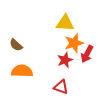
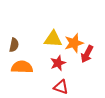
yellow triangle: moved 12 px left, 16 px down
brown semicircle: moved 2 px left; rotated 120 degrees counterclockwise
red star: moved 7 px left, 3 px down
orange semicircle: moved 4 px up
